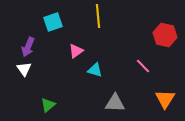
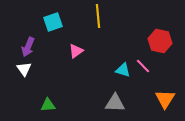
red hexagon: moved 5 px left, 6 px down
cyan triangle: moved 28 px right
green triangle: rotated 35 degrees clockwise
